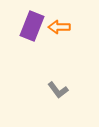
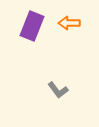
orange arrow: moved 10 px right, 4 px up
